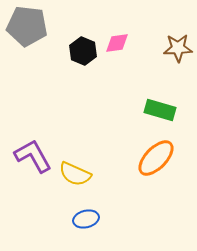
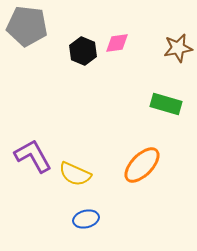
brown star: rotated 8 degrees counterclockwise
green rectangle: moved 6 px right, 6 px up
orange ellipse: moved 14 px left, 7 px down
